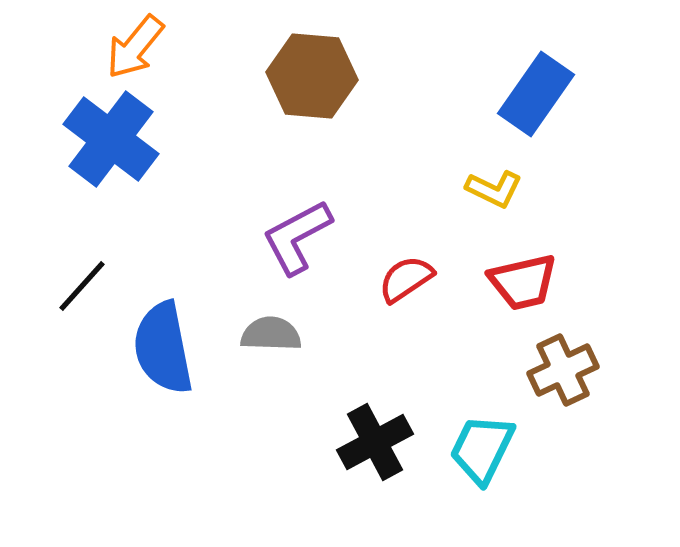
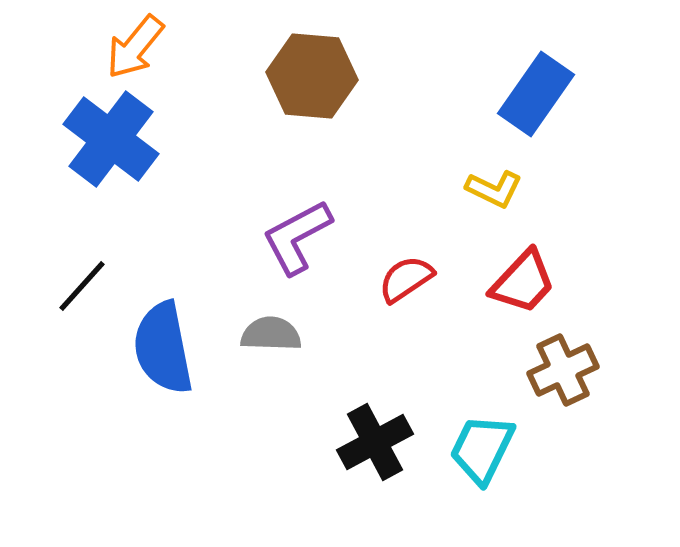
red trapezoid: rotated 34 degrees counterclockwise
